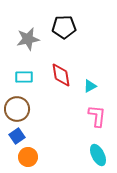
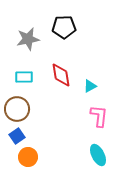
pink L-shape: moved 2 px right
